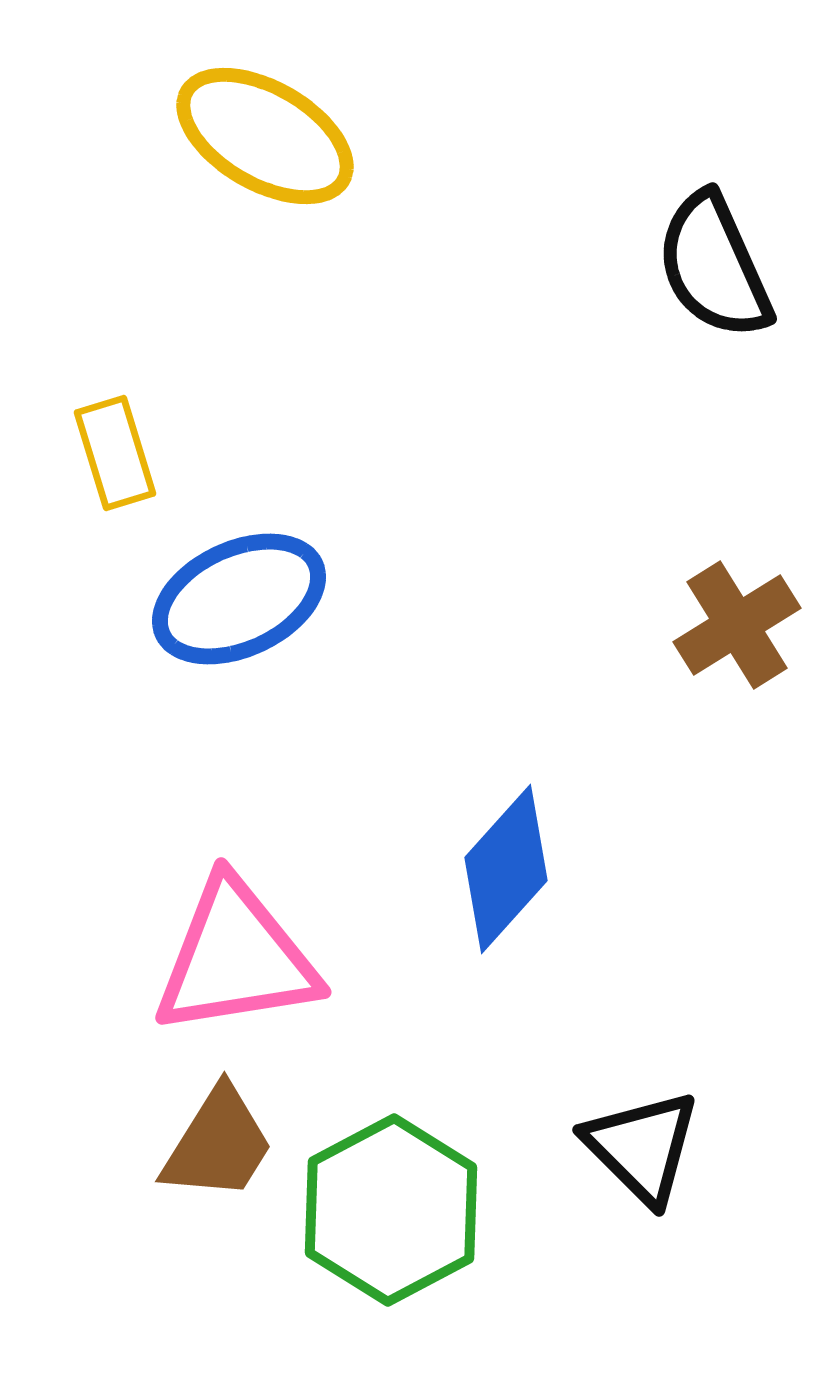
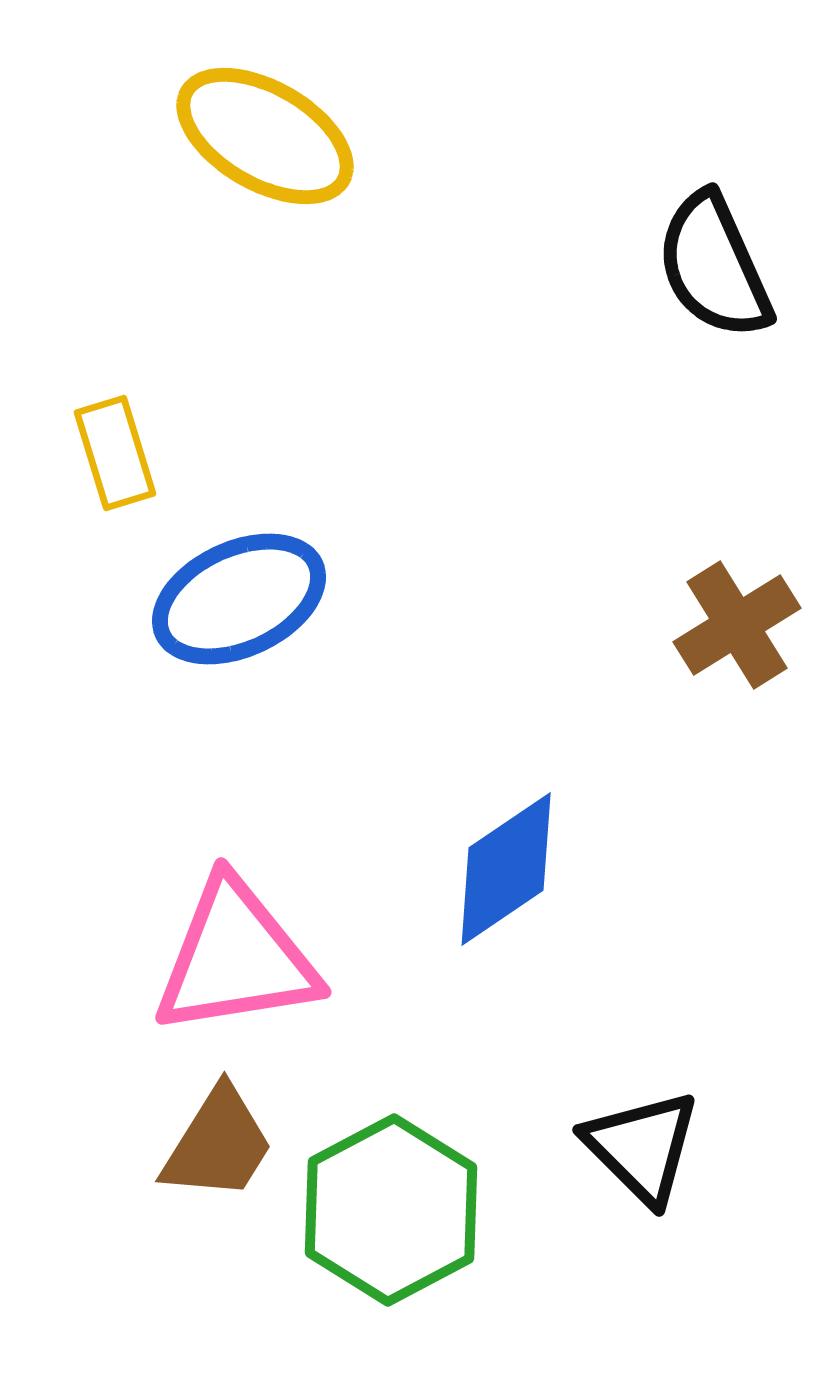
blue diamond: rotated 14 degrees clockwise
